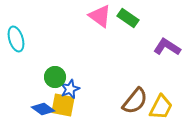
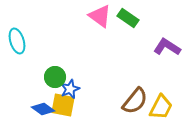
cyan ellipse: moved 1 px right, 2 px down
